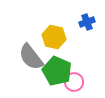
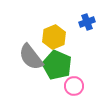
yellow hexagon: rotated 25 degrees clockwise
green pentagon: moved 6 px up
pink circle: moved 4 px down
